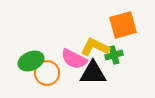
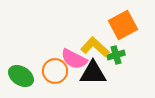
orange square: rotated 12 degrees counterclockwise
yellow L-shape: rotated 16 degrees clockwise
green cross: moved 2 px right
green ellipse: moved 10 px left, 15 px down; rotated 55 degrees clockwise
orange circle: moved 8 px right, 2 px up
